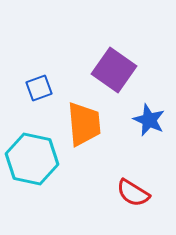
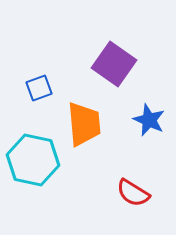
purple square: moved 6 px up
cyan hexagon: moved 1 px right, 1 px down
